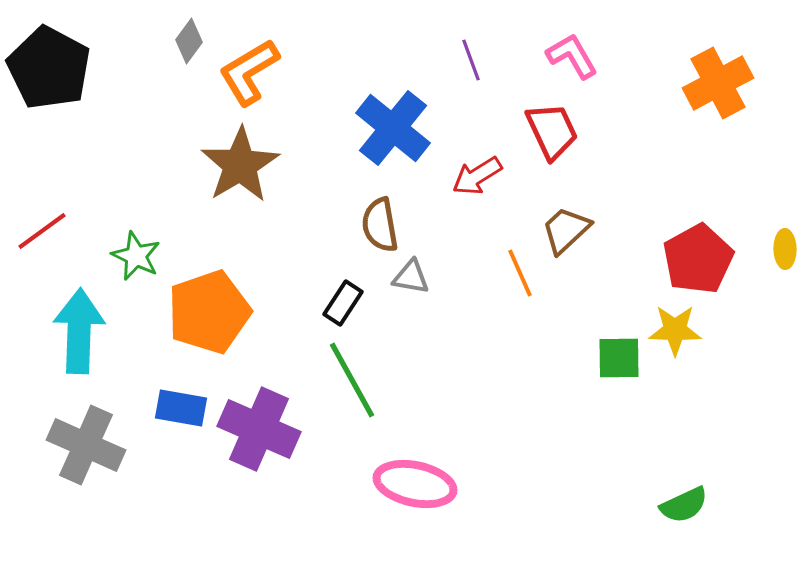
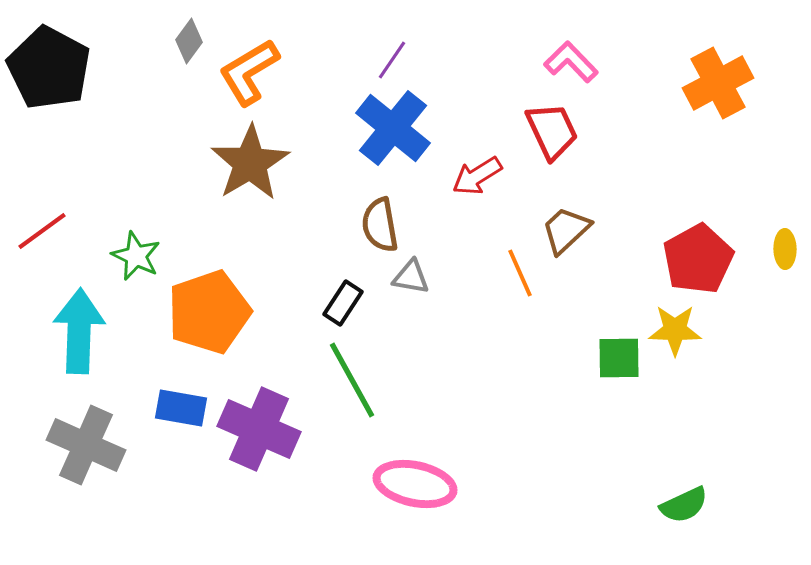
pink L-shape: moved 1 px left, 6 px down; rotated 14 degrees counterclockwise
purple line: moved 79 px left; rotated 54 degrees clockwise
brown star: moved 10 px right, 2 px up
